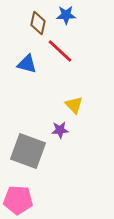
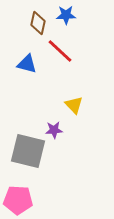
purple star: moved 6 px left
gray square: rotated 6 degrees counterclockwise
